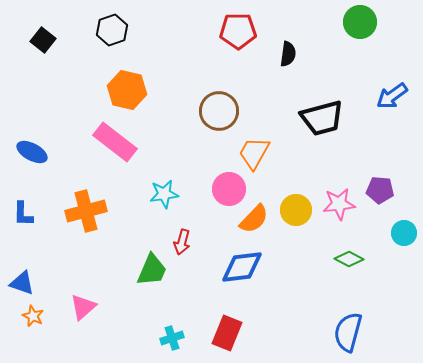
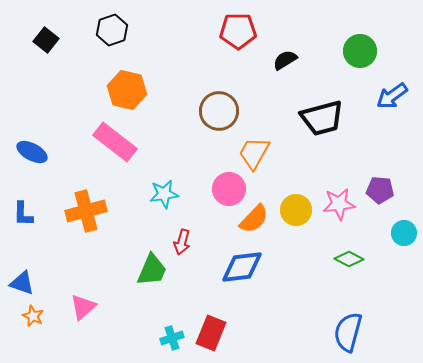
green circle: moved 29 px down
black square: moved 3 px right
black semicircle: moved 3 px left, 6 px down; rotated 130 degrees counterclockwise
red rectangle: moved 16 px left
